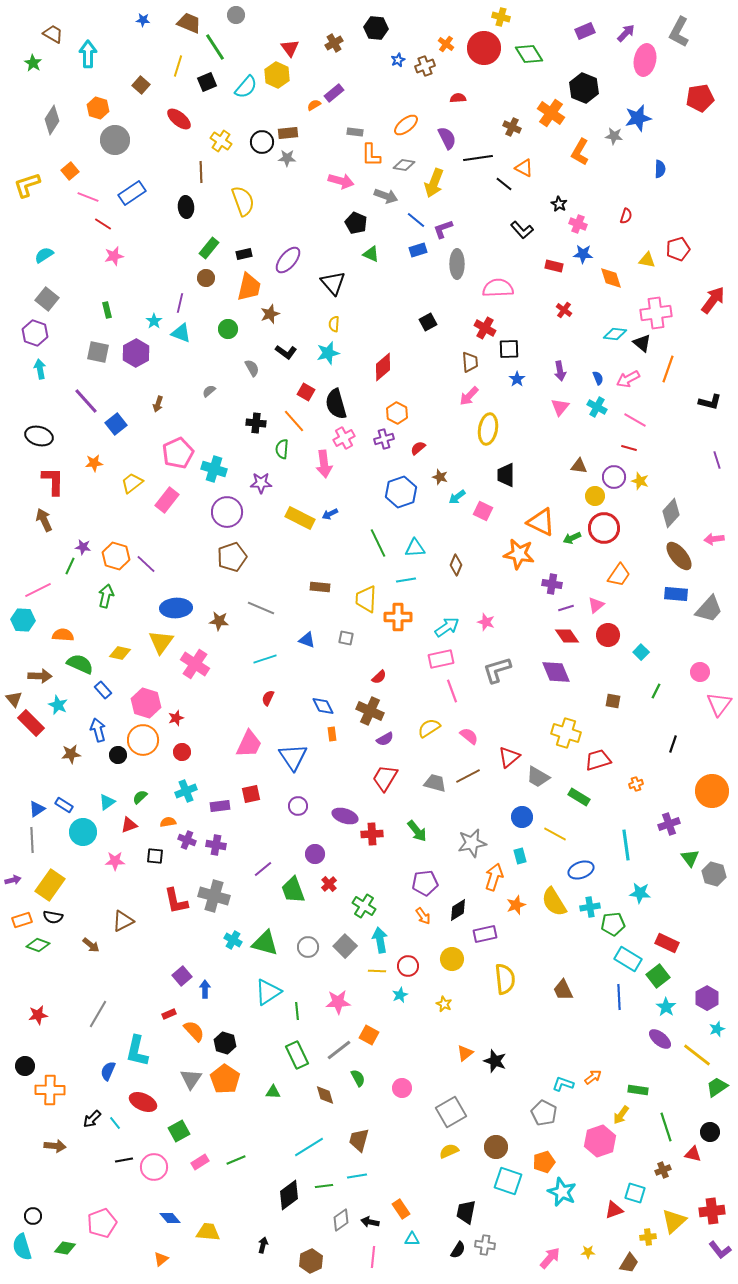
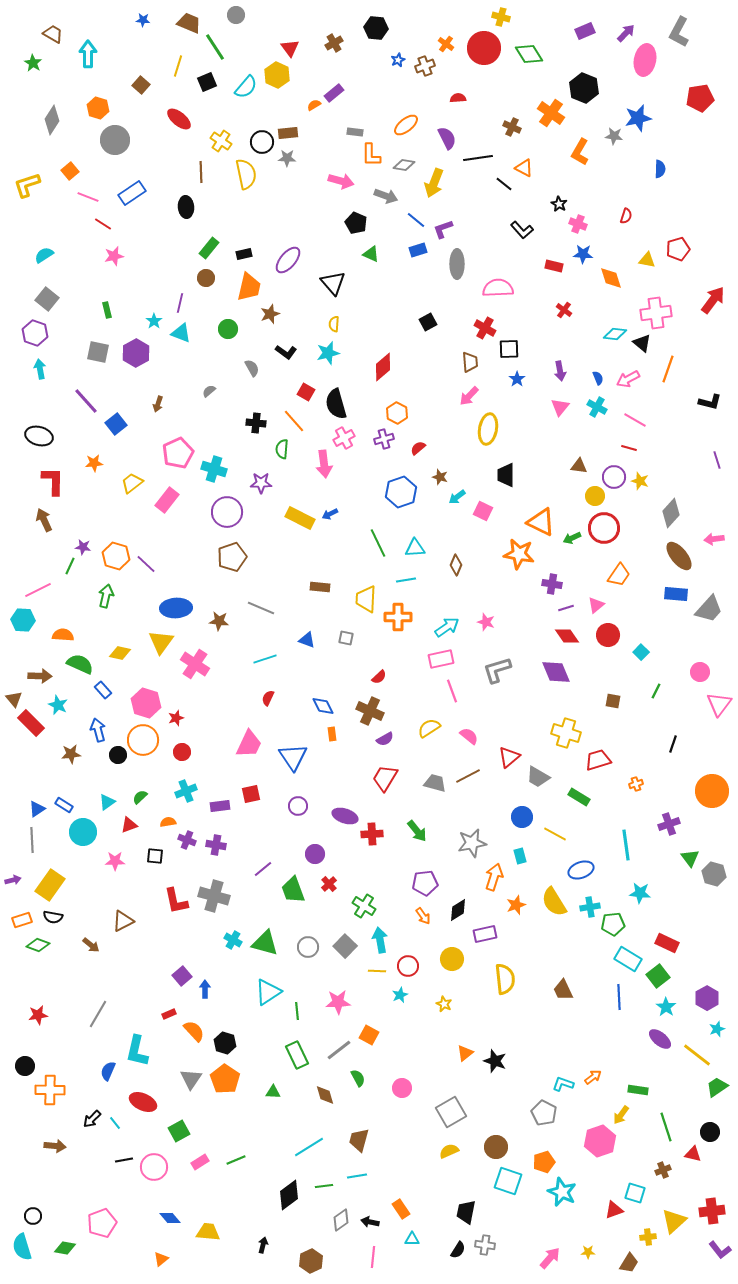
yellow semicircle at (243, 201): moved 3 px right, 27 px up; rotated 8 degrees clockwise
